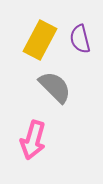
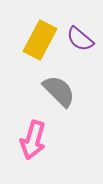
purple semicircle: rotated 36 degrees counterclockwise
gray semicircle: moved 4 px right, 4 px down
